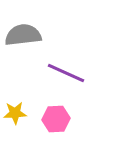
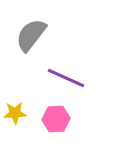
gray semicircle: moved 8 px right; rotated 45 degrees counterclockwise
purple line: moved 5 px down
